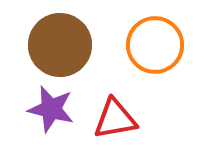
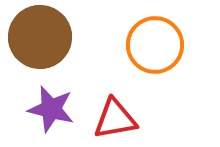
brown circle: moved 20 px left, 8 px up
